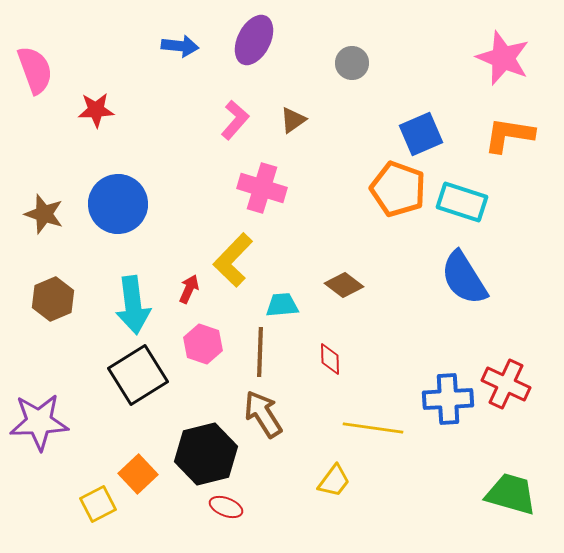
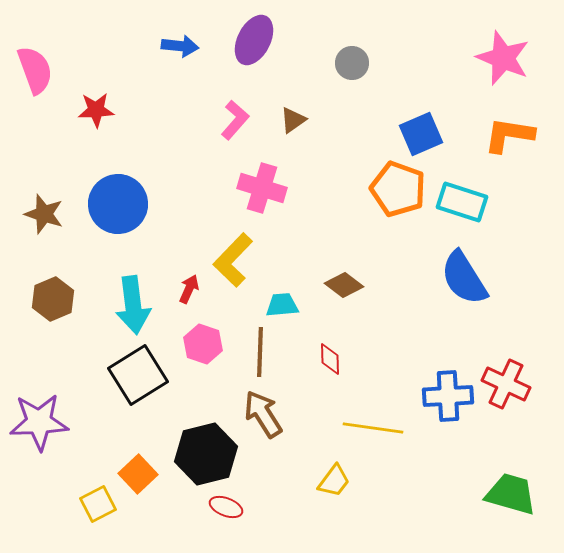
blue cross: moved 3 px up
